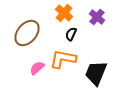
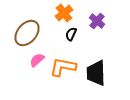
orange cross: rotated 12 degrees clockwise
purple cross: moved 4 px down
orange L-shape: moved 8 px down
pink semicircle: moved 8 px up
black trapezoid: rotated 24 degrees counterclockwise
